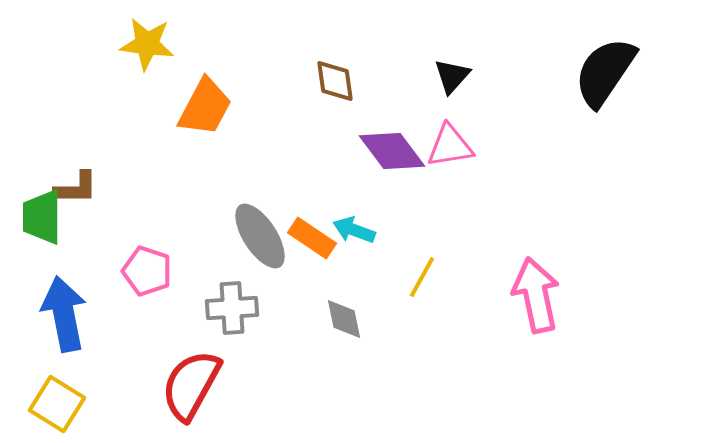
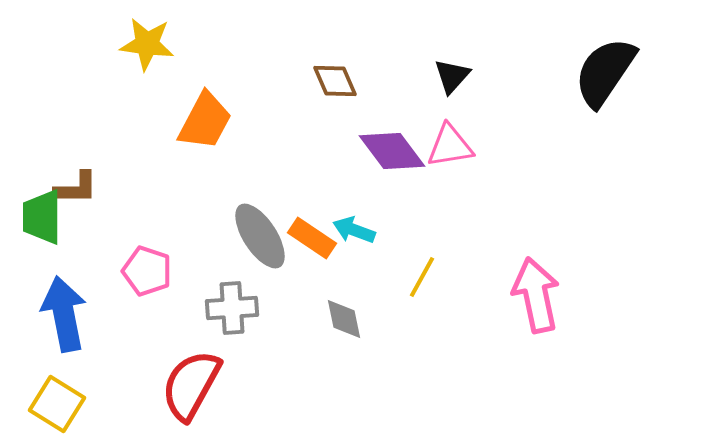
brown diamond: rotated 15 degrees counterclockwise
orange trapezoid: moved 14 px down
